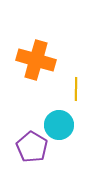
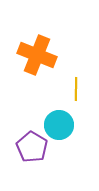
orange cross: moved 1 px right, 5 px up; rotated 6 degrees clockwise
